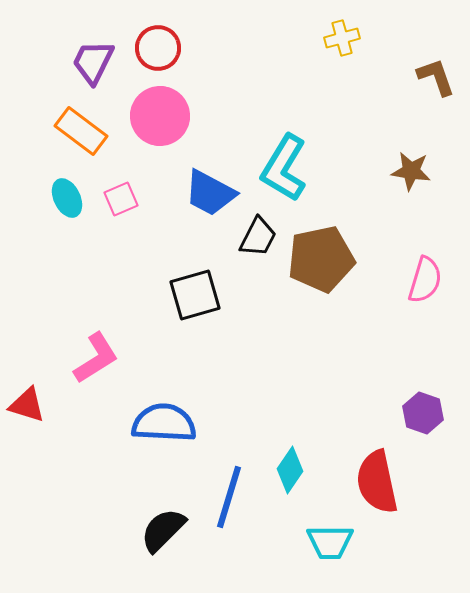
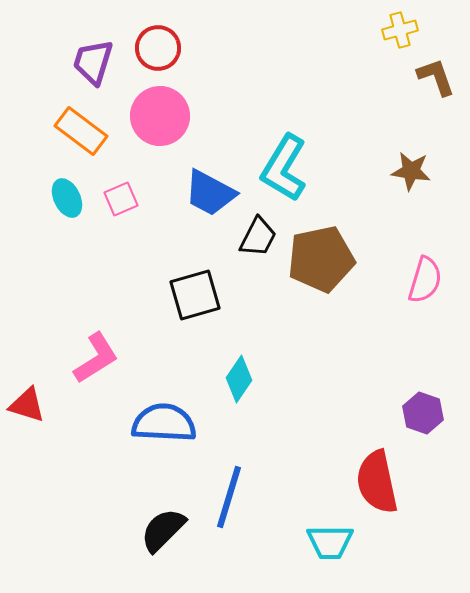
yellow cross: moved 58 px right, 8 px up
purple trapezoid: rotated 9 degrees counterclockwise
cyan diamond: moved 51 px left, 91 px up
